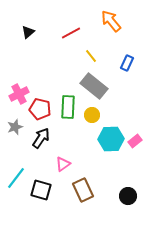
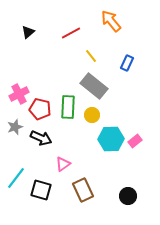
black arrow: rotated 80 degrees clockwise
